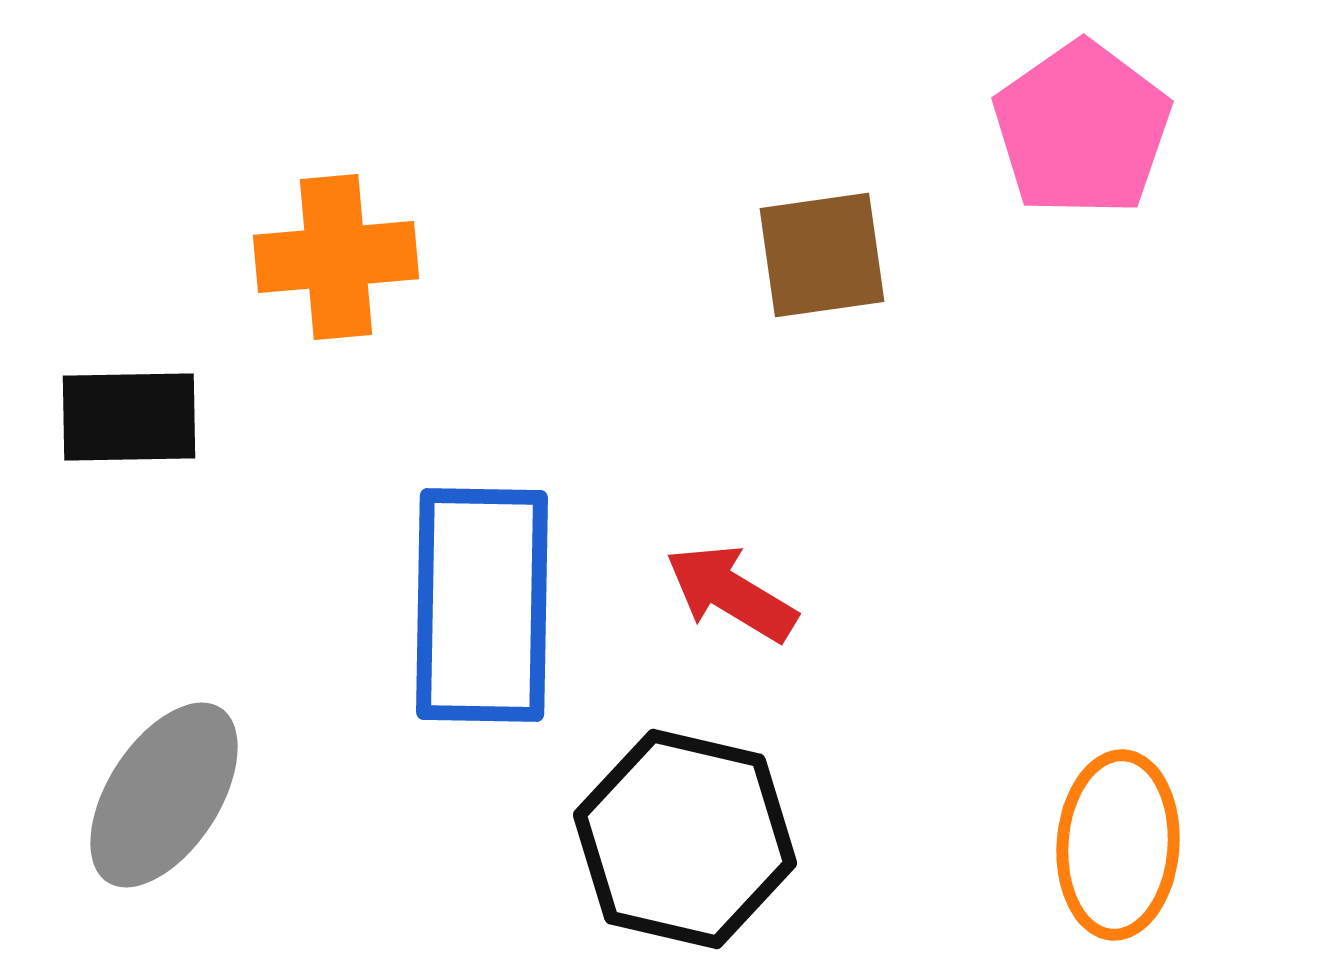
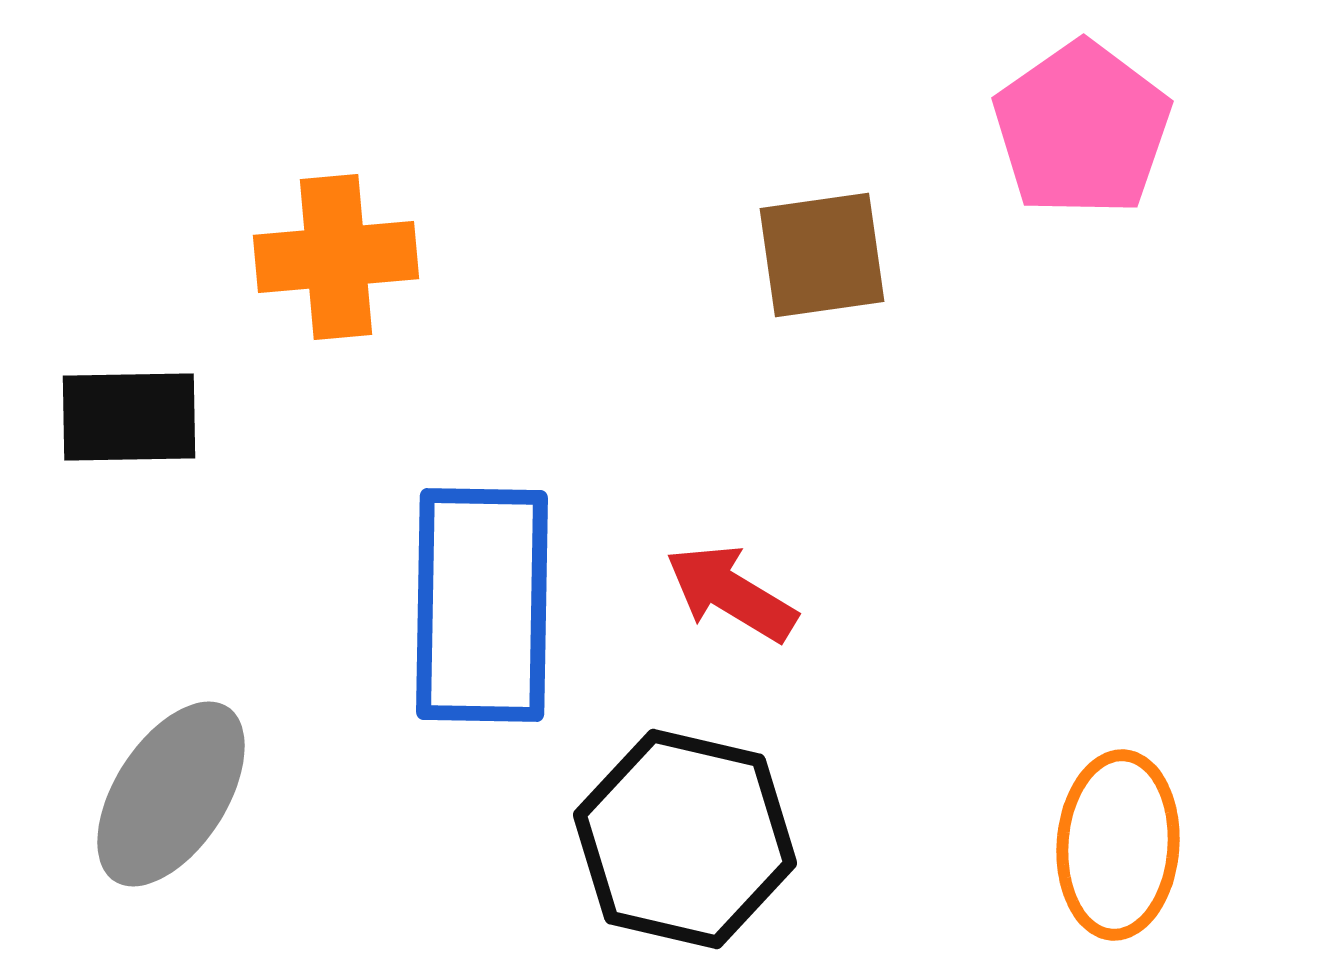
gray ellipse: moved 7 px right, 1 px up
